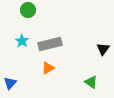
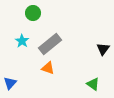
green circle: moved 5 px right, 3 px down
gray rectangle: rotated 25 degrees counterclockwise
orange triangle: rotated 48 degrees clockwise
green triangle: moved 2 px right, 2 px down
